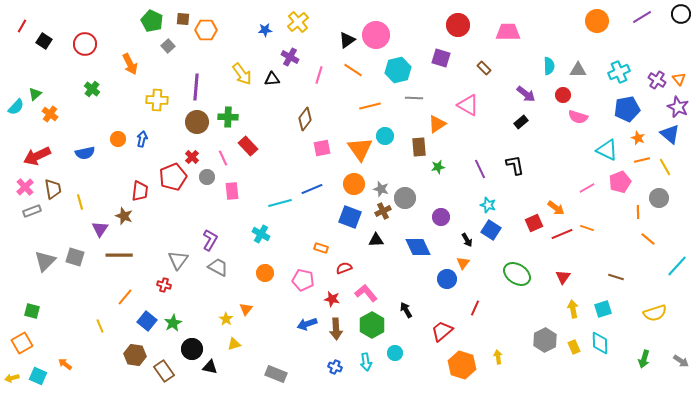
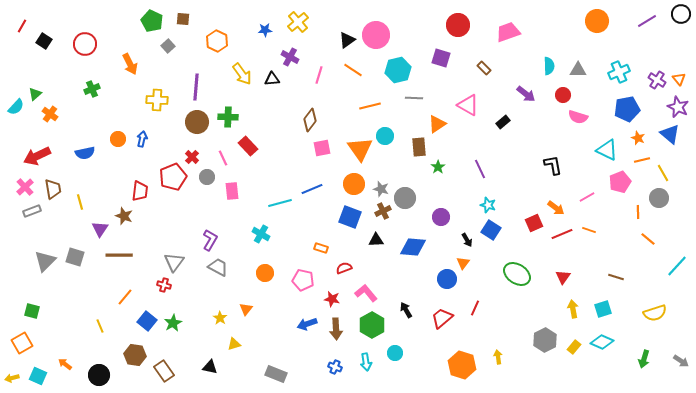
purple line at (642, 17): moved 5 px right, 4 px down
orange hexagon at (206, 30): moved 11 px right, 11 px down; rotated 25 degrees clockwise
pink trapezoid at (508, 32): rotated 20 degrees counterclockwise
green cross at (92, 89): rotated 28 degrees clockwise
brown diamond at (305, 119): moved 5 px right, 1 px down
black rectangle at (521, 122): moved 18 px left
black L-shape at (515, 165): moved 38 px right
green star at (438, 167): rotated 24 degrees counterclockwise
yellow line at (665, 167): moved 2 px left, 6 px down
pink line at (587, 188): moved 9 px down
orange line at (587, 228): moved 2 px right, 2 px down
blue diamond at (418, 247): moved 5 px left; rotated 60 degrees counterclockwise
gray triangle at (178, 260): moved 4 px left, 2 px down
yellow star at (226, 319): moved 6 px left, 1 px up
red trapezoid at (442, 331): moved 13 px up
cyan diamond at (600, 343): moved 2 px right, 1 px up; rotated 65 degrees counterclockwise
yellow rectangle at (574, 347): rotated 64 degrees clockwise
black circle at (192, 349): moved 93 px left, 26 px down
